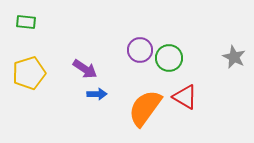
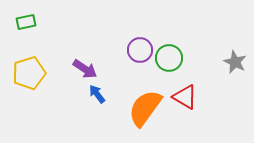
green rectangle: rotated 18 degrees counterclockwise
gray star: moved 1 px right, 5 px down
blue arrow: rotated 126 degrees counterclockwise
